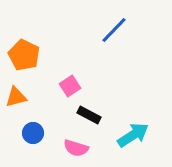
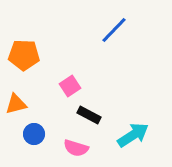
orange pentagon: rotated 24 degrees counterclockwise
orange triangle: moved 7 px down
blue circle: moved 1 px right, 1 px down
